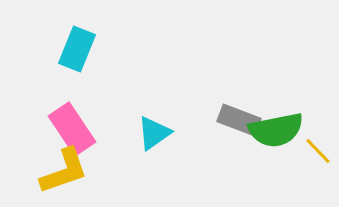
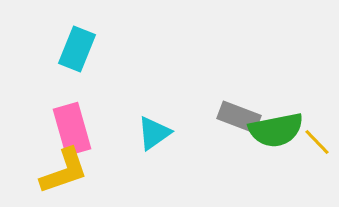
gray rectangle: moved 3 px up
pink rectangle: rotated 18 degrees clockwise
yellow line: moved 1 px left, 9 px up
